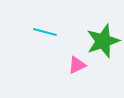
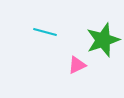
green star: moved 1 px up
